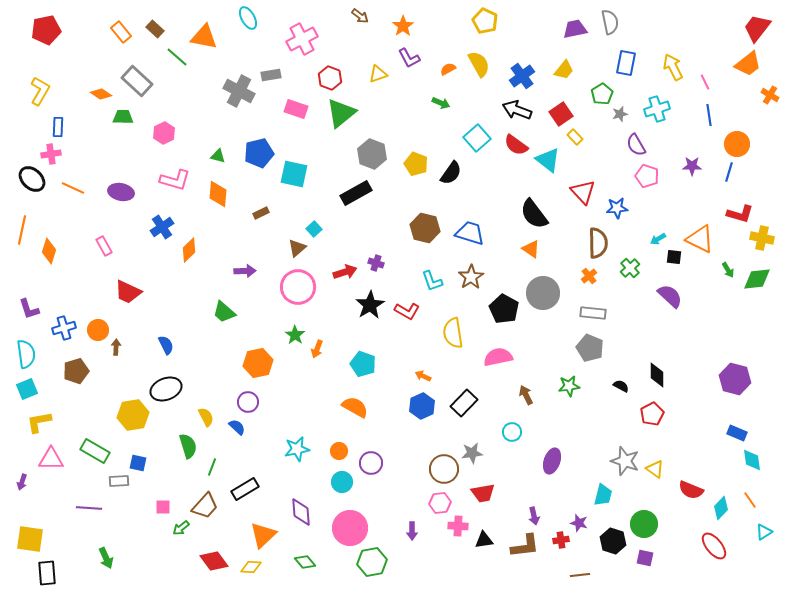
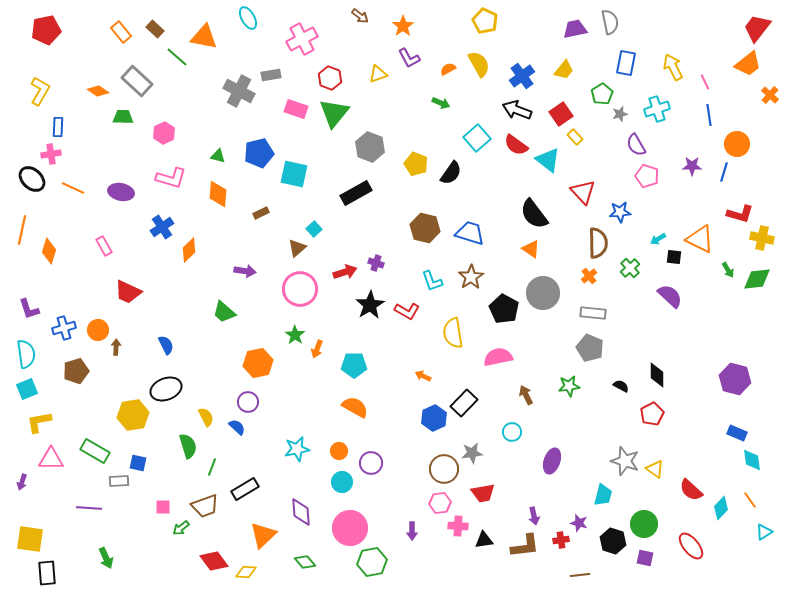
orange diamond at (101, 94): moved 3 px left, 3 px up
orange cross at (770, 95): rotated 12 degrees clockwise
green triangle at (341, 113): moved 7 px left; rotated 12 degrees counterclockwise
gray hexagon at (372, 154): moved 2 px left, 7 px up
blue line at (729, 172): moved 5 px left
pink L-shape at (175, 180): moved 4 px left, 2 px up
blue star at (617, 208): moved 3 px right, 4 px down
purple arrow at (245, 271): rotated 10 degrees clockwise
pink circle at (298, 287): moved 2 px right, 2 px down
cyan pentagon at (363, 364): moved 9 px left, 1 px down; rotated 20 degrees counterclockwise
blue hexagon at (422, 406): moved 12 px right, 12 px down
red semicircle at (691, 490): rotated 20 degrees clockwise
brown trapezoid at (205, 506): rotated 28 degrees clockwise
red ellipse at (714, 546): moved 23 px left
yellow diamond at (251, 567): moved 5 px left, 5 px down
